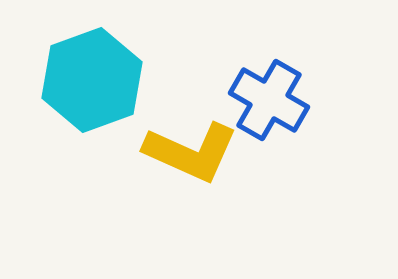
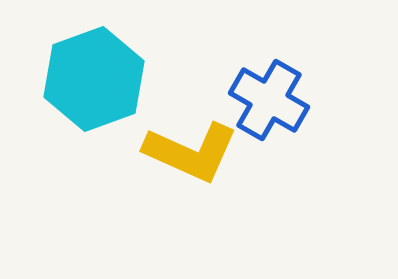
cyan hexagon: moved 2 px right, 1 px up
